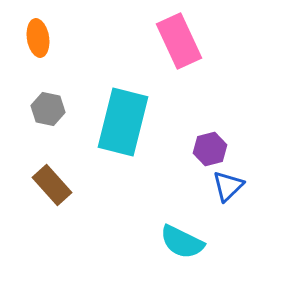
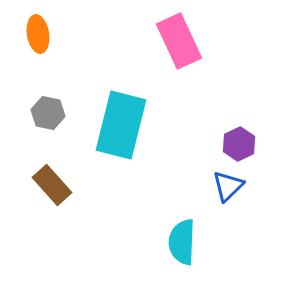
orange ellipse: moved 4 px up
gray hexagon: moved 4 px down
cyan rectangle: moved 2 px left, 3 px down
purple hexagon: moved 29 px right, 5 px up; rotated 12 degrees counterclockwise
cyan semicircle: rotated 66 degrees clockwise
